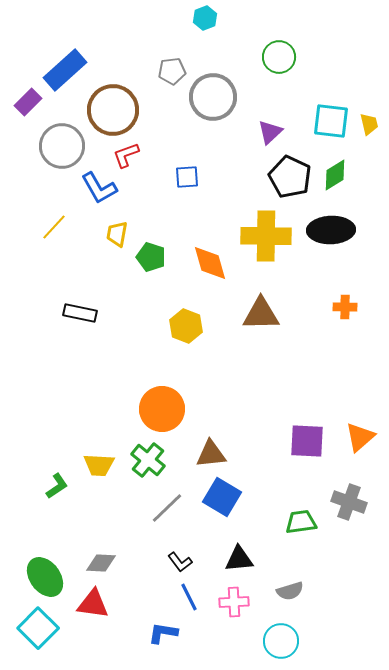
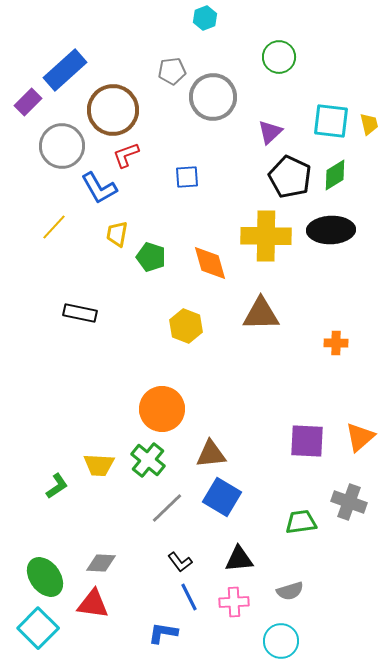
orange cross at (345, 307): moved 9 px left, 36 px down
